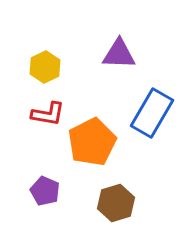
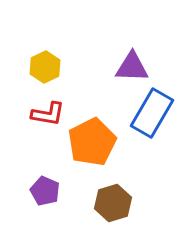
purple triangle: moved 13 px right, 13 px down
brown hexagon: moved 3 px left
